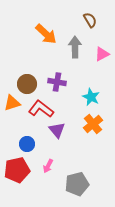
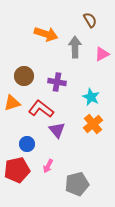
orange arrow: rotated 25 degrees counterclockwise
brown circle: moved 3 px left, 8 px up
